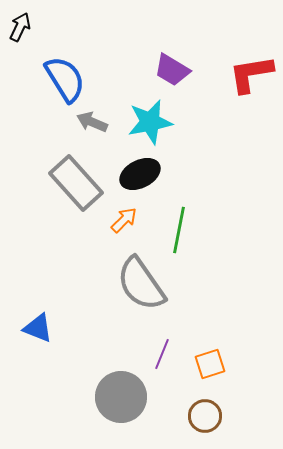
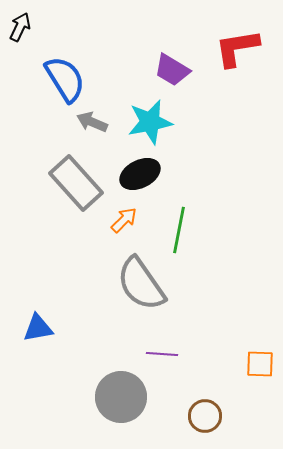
red L-shape: moved 14 px left, 26 px up
blue triangle: rotated 32 degrees counterclockwise
purple line: rotated 72 degrees clockwise
orange square: moved 50 px right; rotated 20 degrees clockwise
